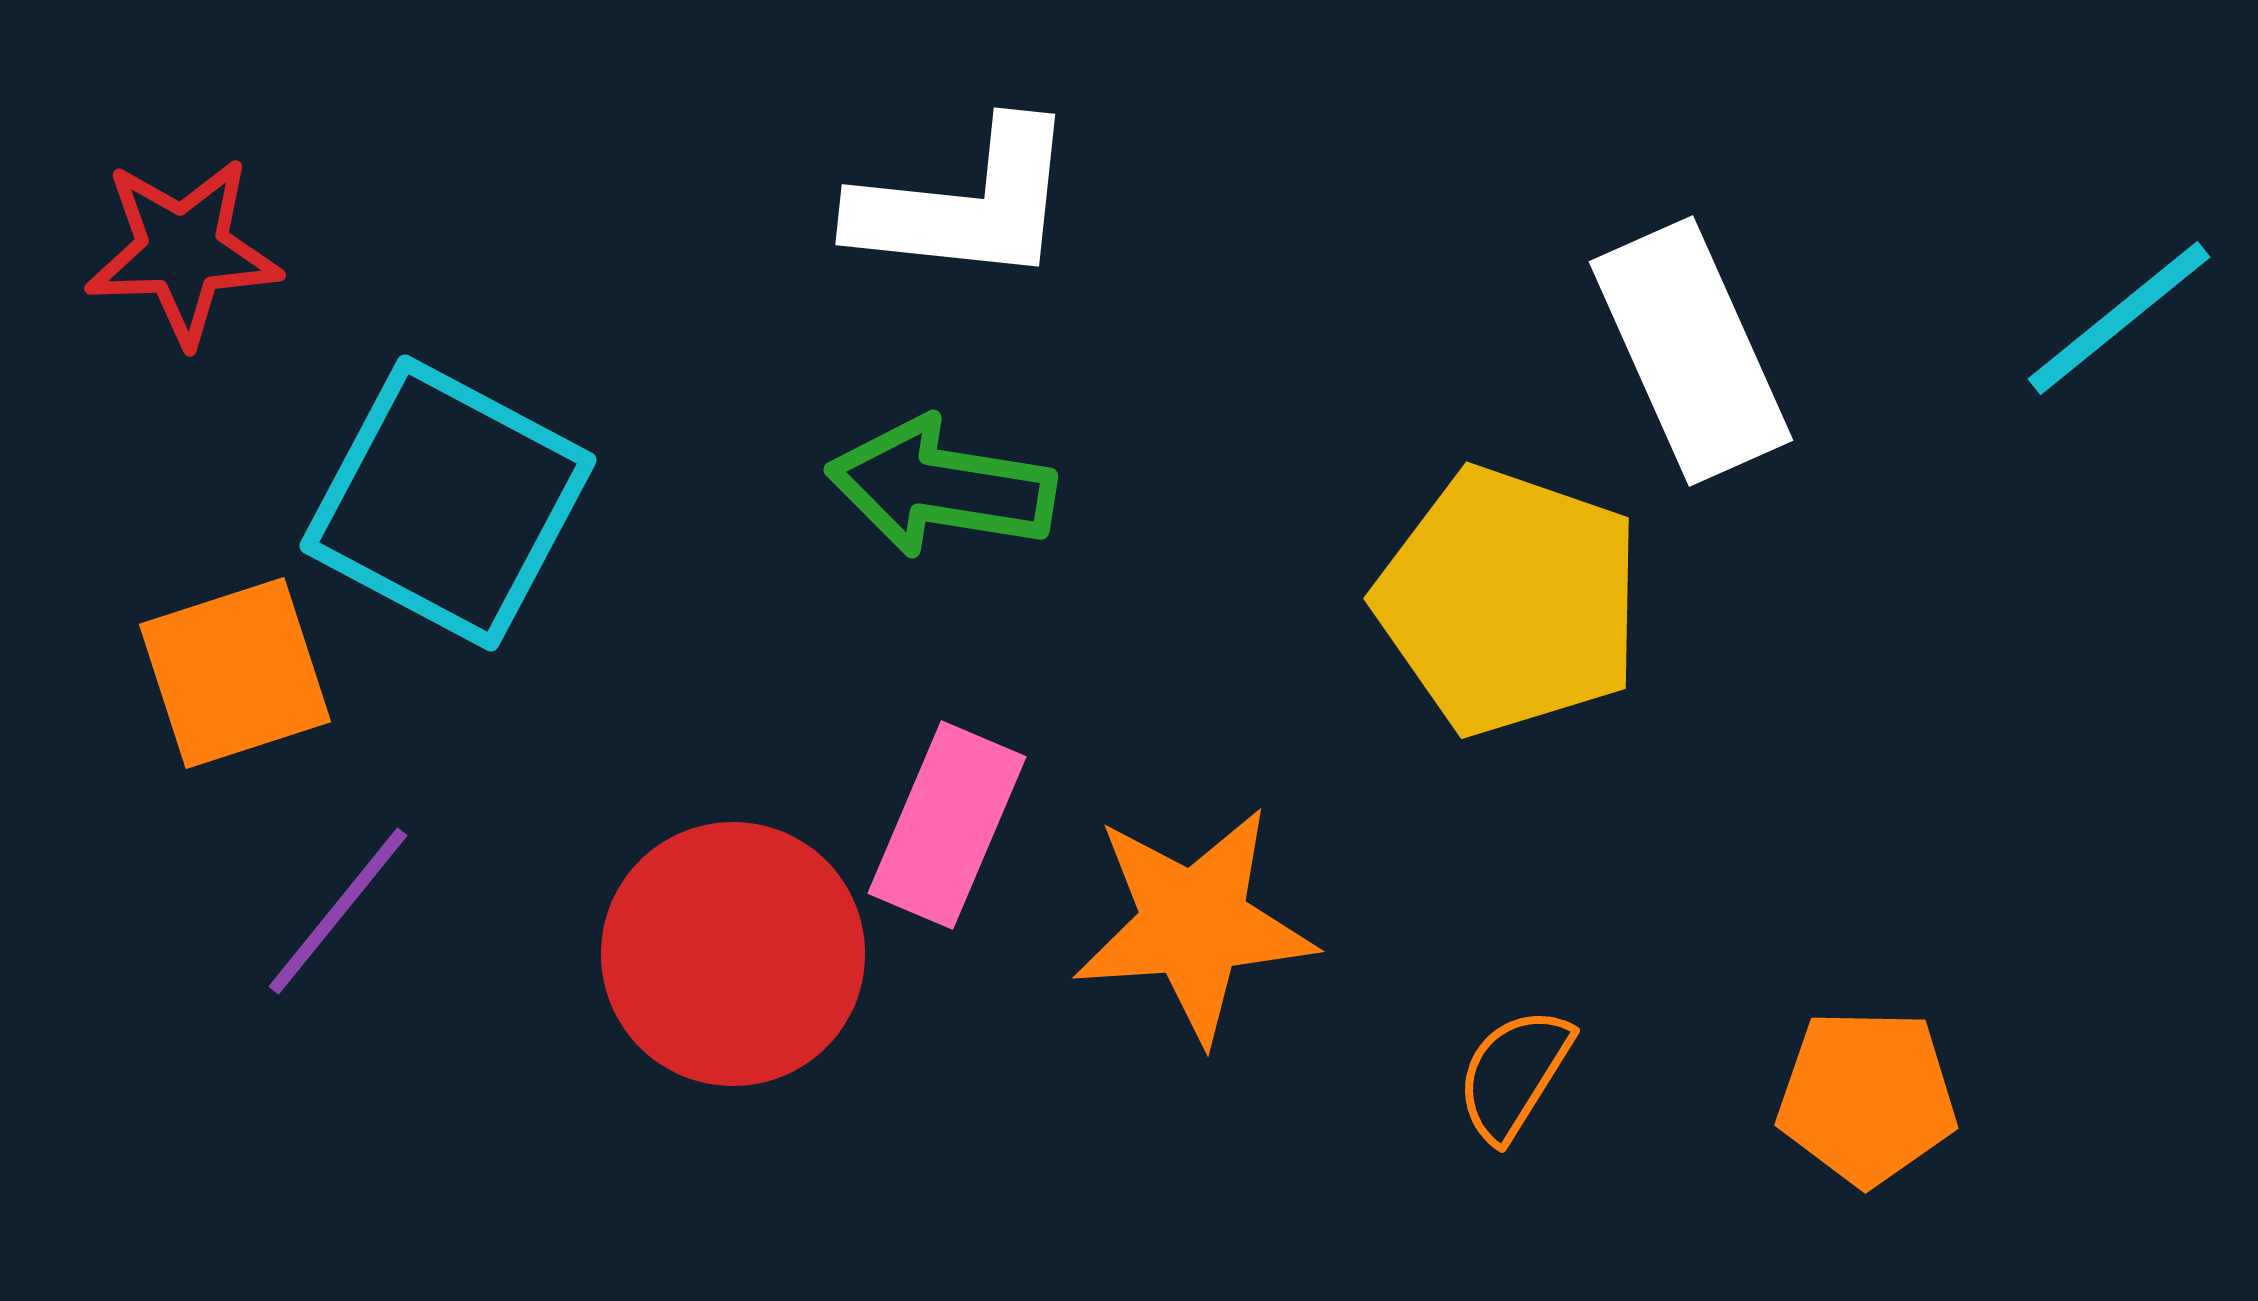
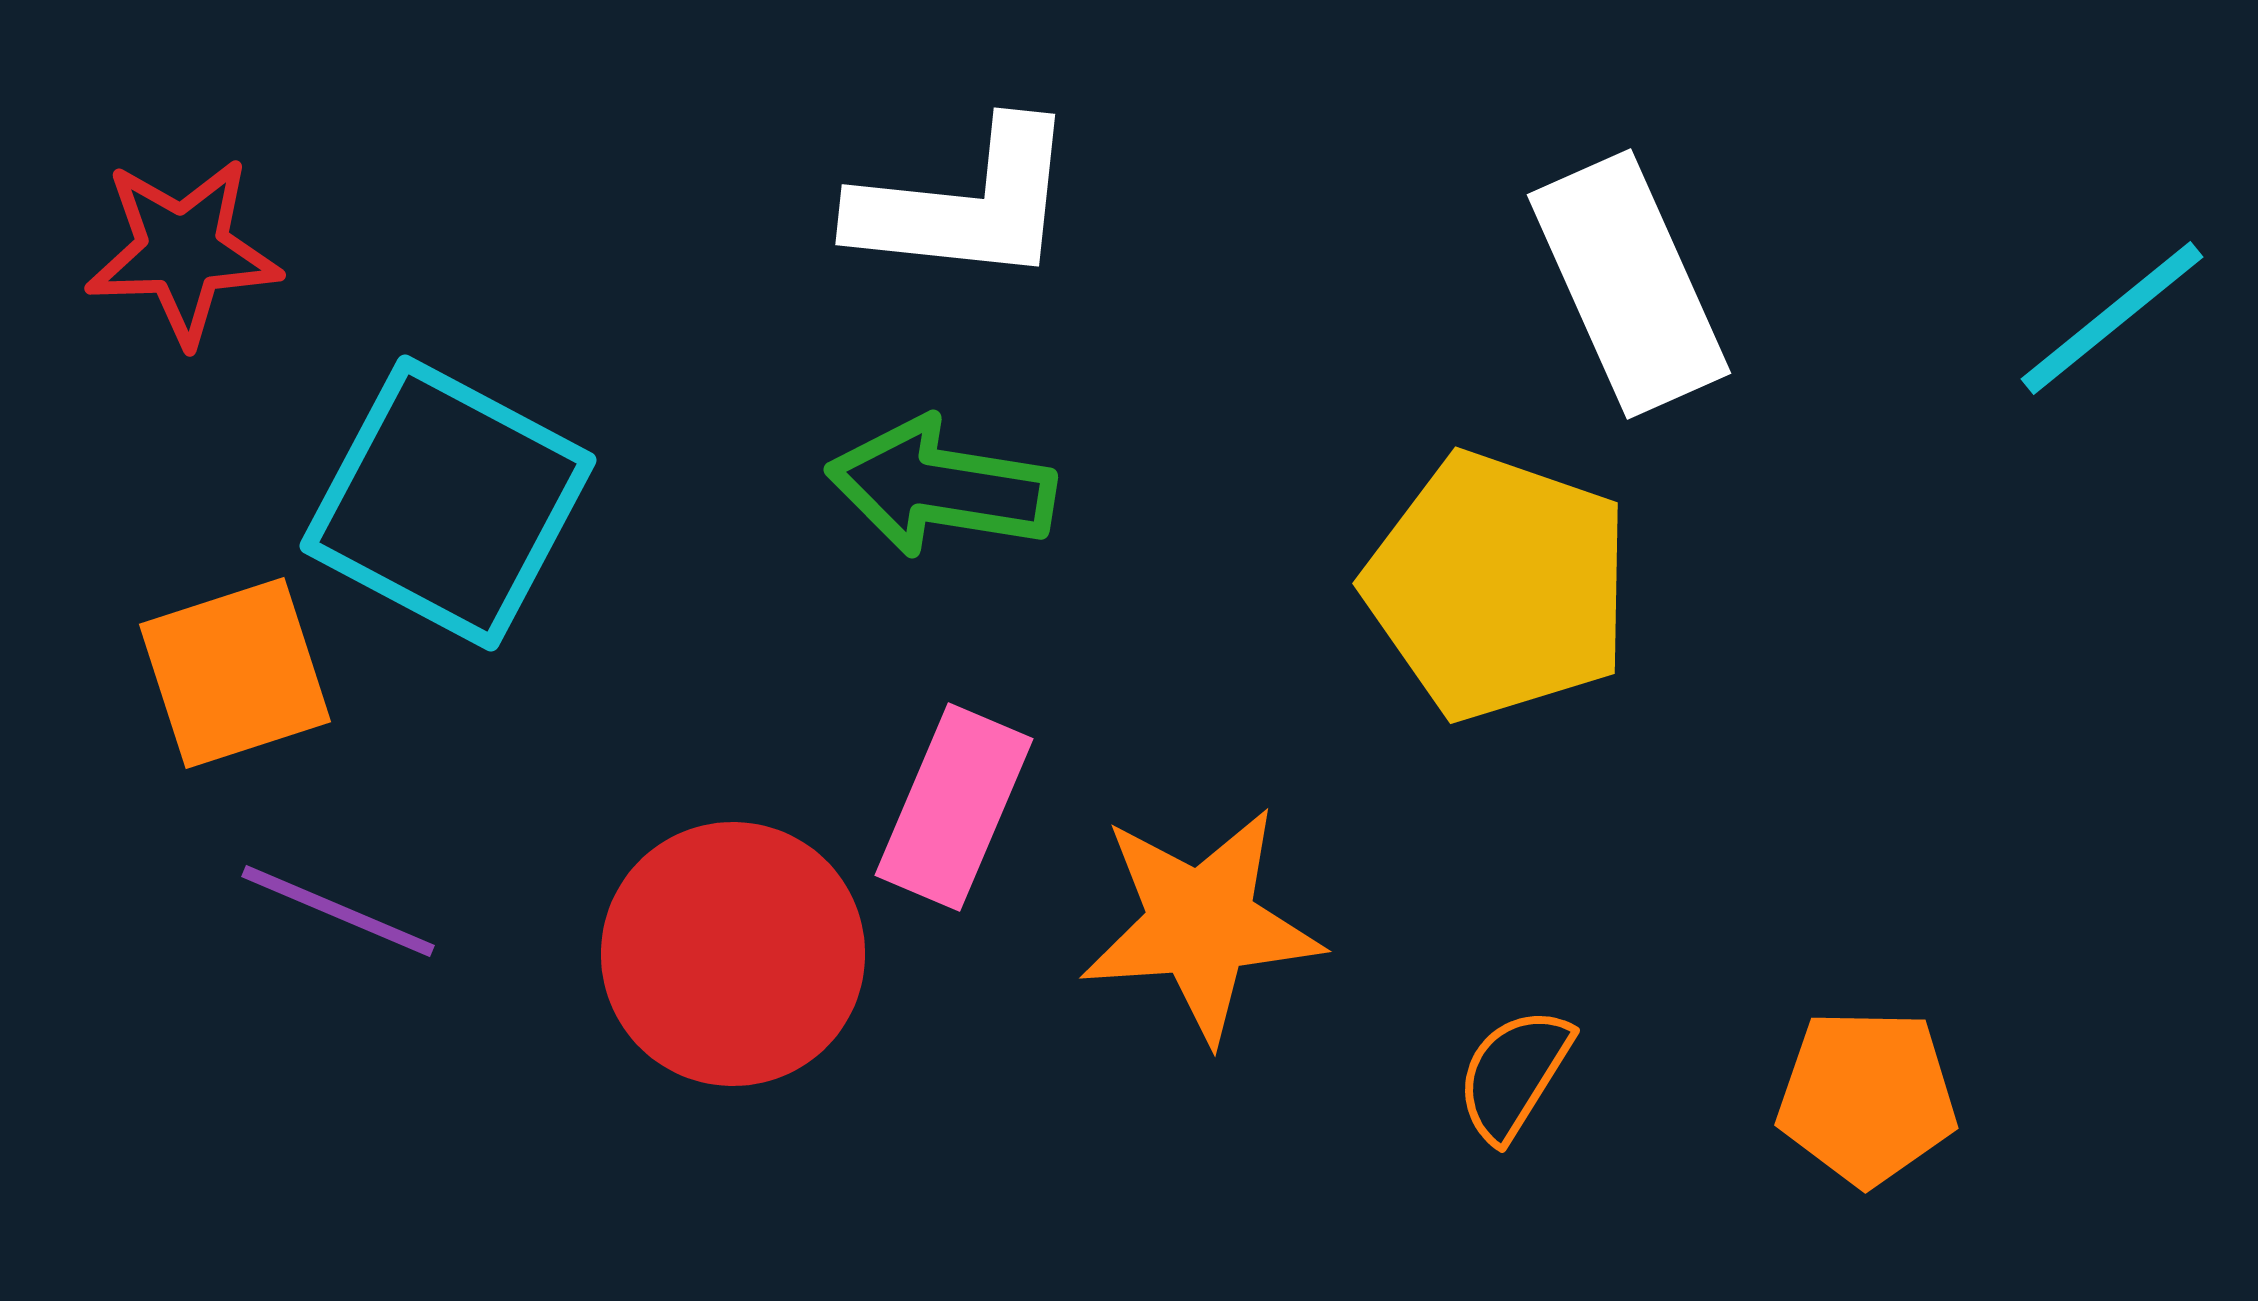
cyan line: moved 7 px left
white rectangle: moved 62 px left, 67 px up
yellow pentagon: moved 11 px left, 15 px up
pink rectangle: moved 7 px right, 18 px up
purple line: rotated 74 degrees clockwise
orange star: moved 7 px right
